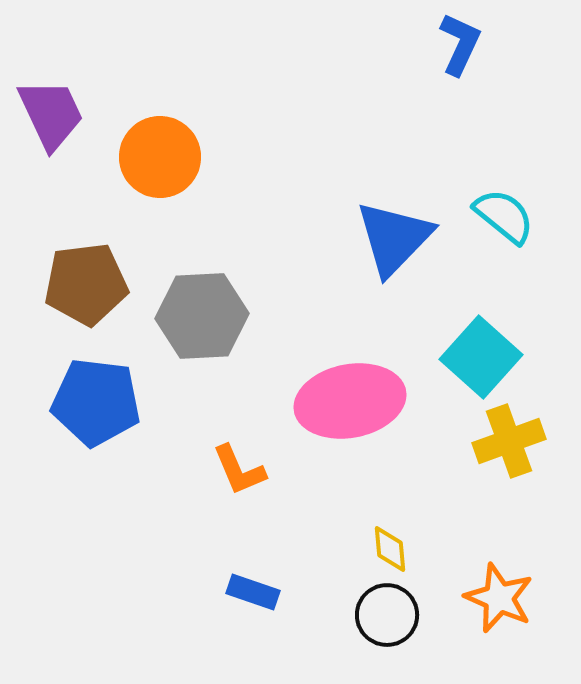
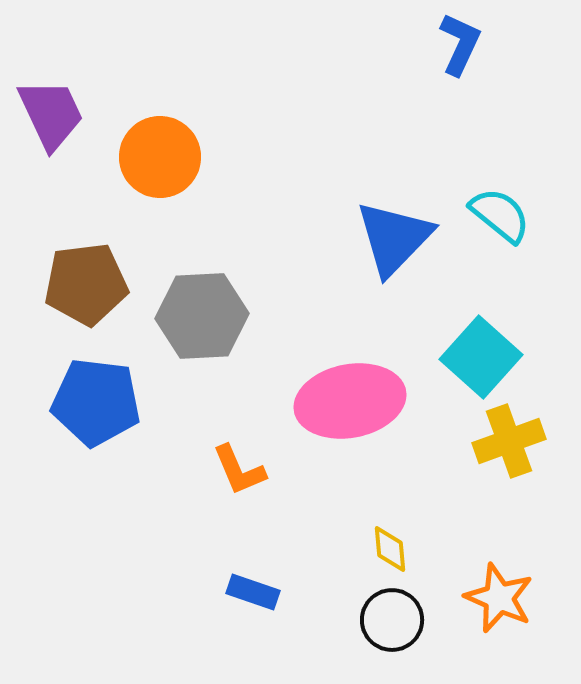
cyan semicircle: moved 4 px left, 1 px up
black circle: moved 5 px right, 5 px down
